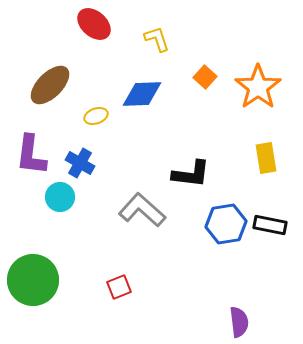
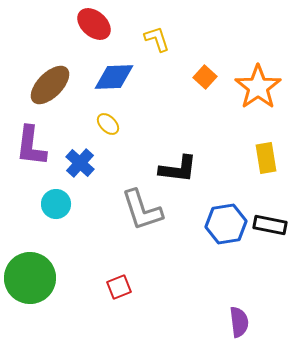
blue diamond: moved 28 px left, 17 px up
yellow ellipse: moved 12 px right, 8 px down; rotated 65 degrees clockwise
purple L-shape: moved 9 px up
blue cross: rotated 12 degrees clockwise
black L-shape: moved 13 px left, 5 px up
cyan circle: moved 4 px left, 7 px down
gray L-shape: rotated 150 degrees counterclockwise
green circle: moved 3 px left, 2 px up
